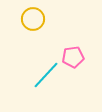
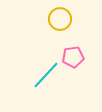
yellow circle: moved 27 px right
